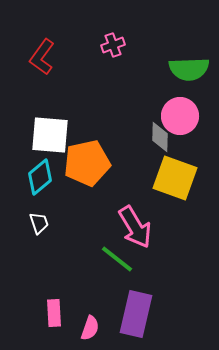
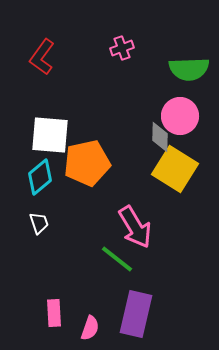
pink cross: moved 9 px right, 3 px down
yellow square: moved 9 px up; rotated 12 degrees clockwise
